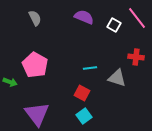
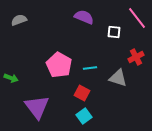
gray semicircle: moved 16 px left, 2 px down; rotated 84 degrees counterclockwise
white square: moved 7 px down; rotated 24 degrees counterclockwise
red cross: rotated 35 degrees counterclockwise
pink pentagon: moved 24 px right
gray triangle: moved 1 px right
green arrow: moved 1 px right, 4 px up
purple triangle: moved 7 px up
